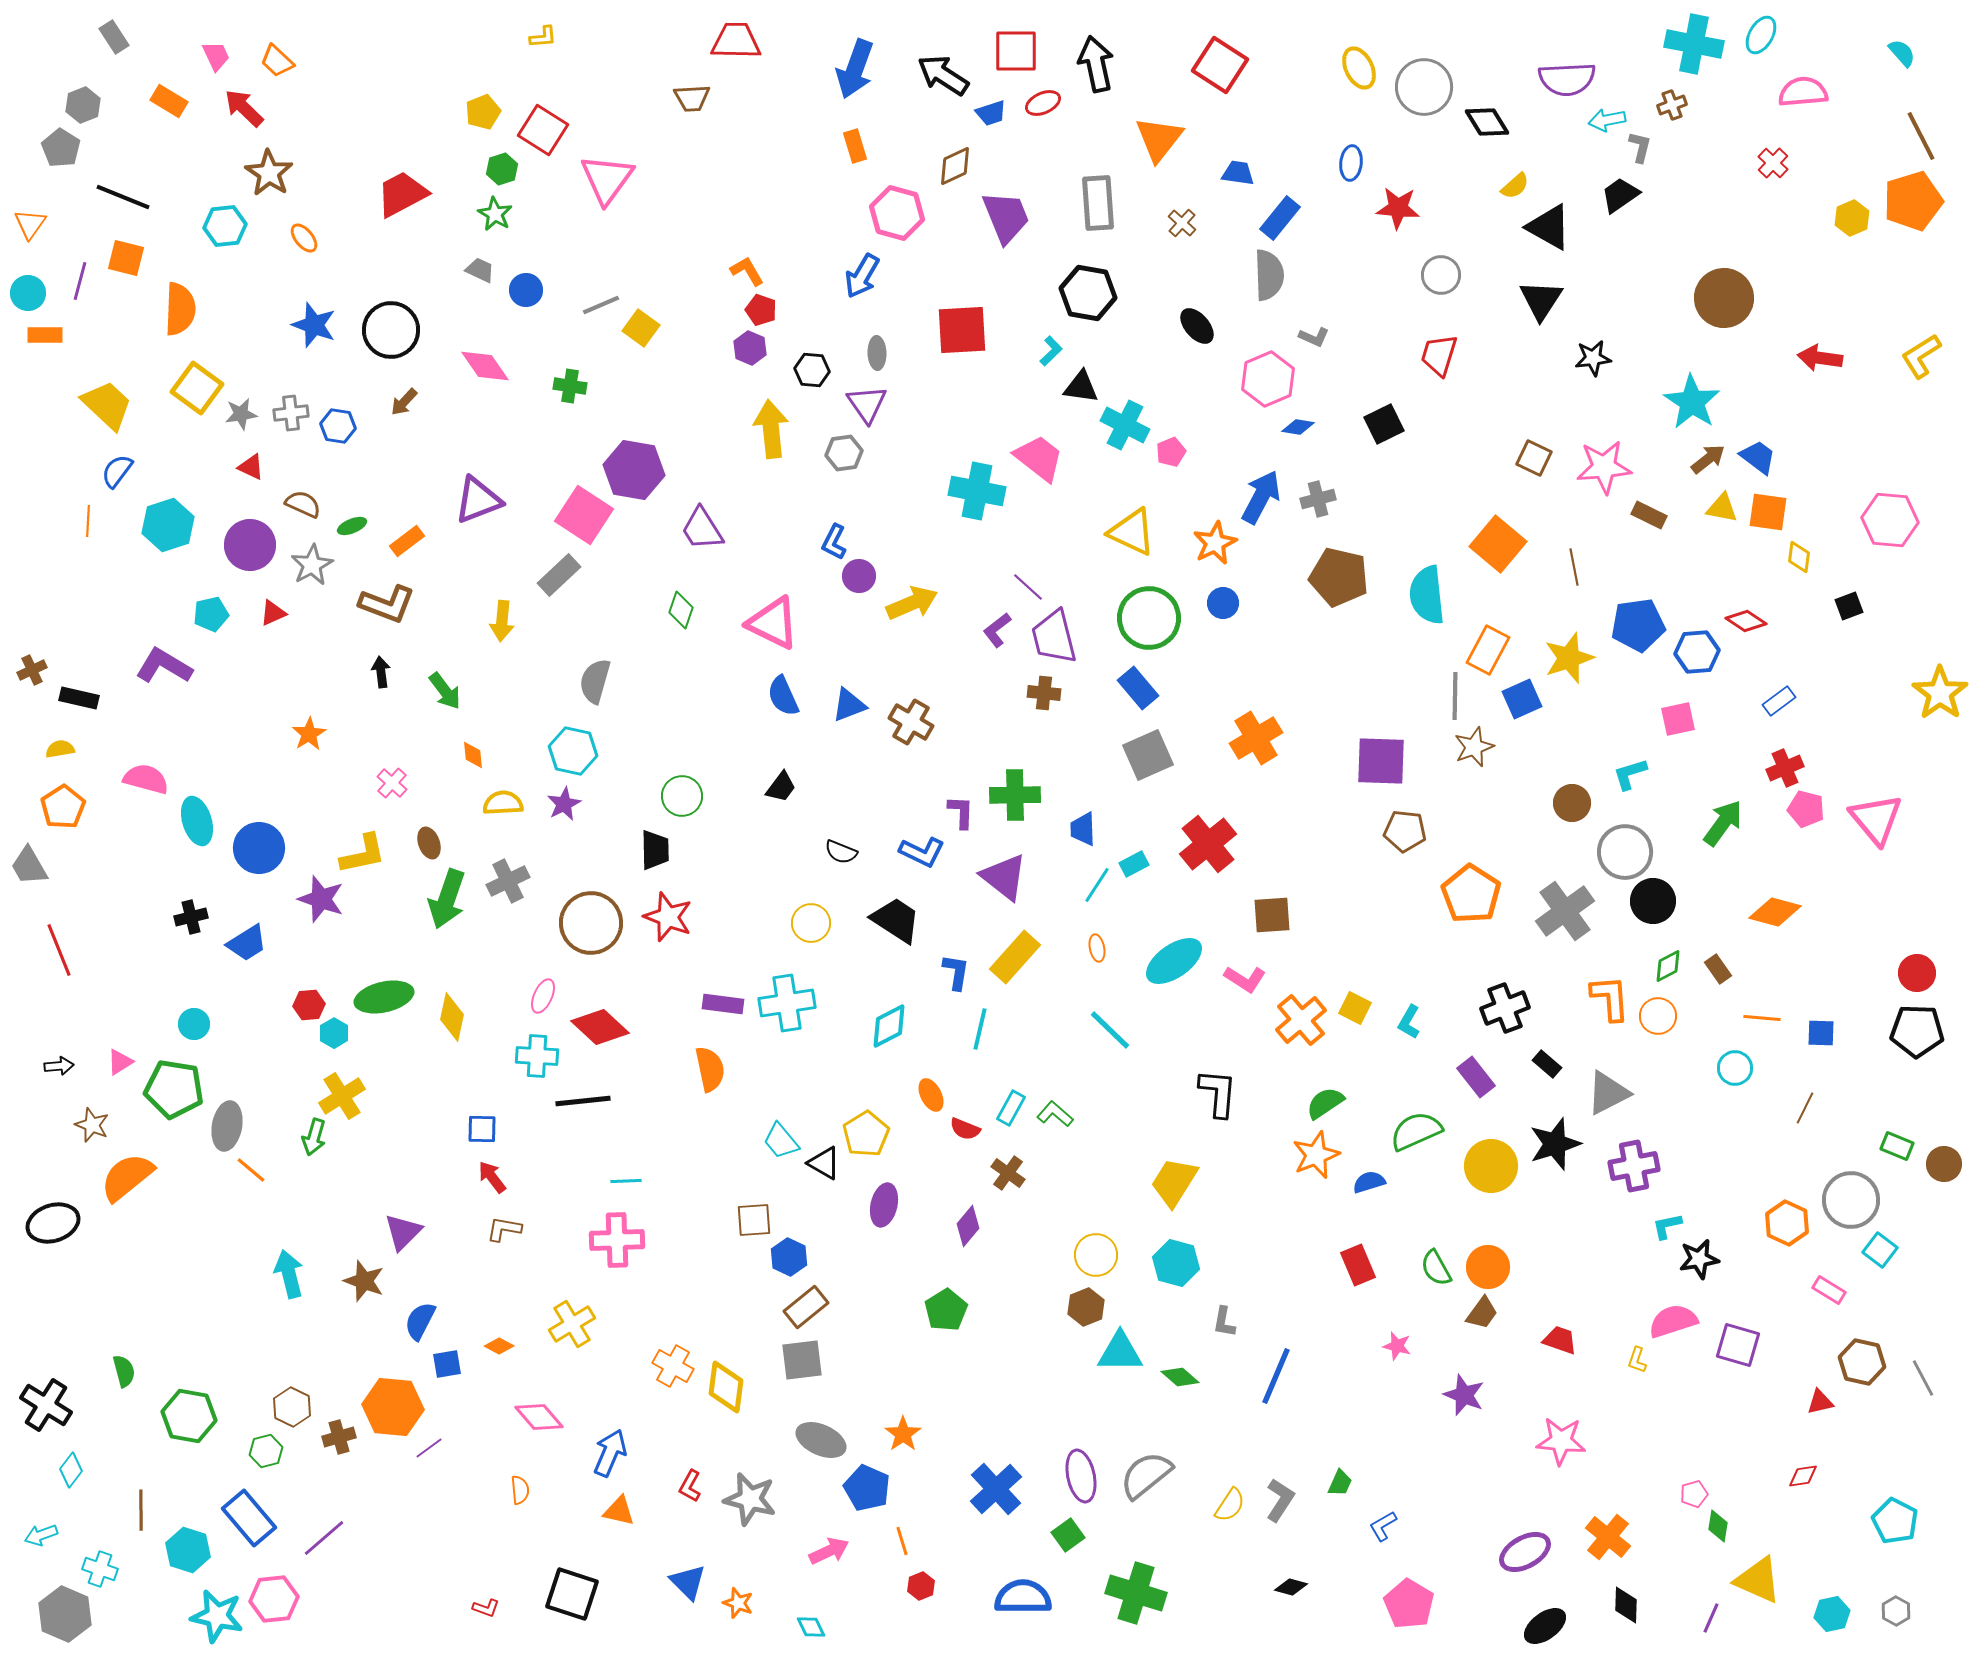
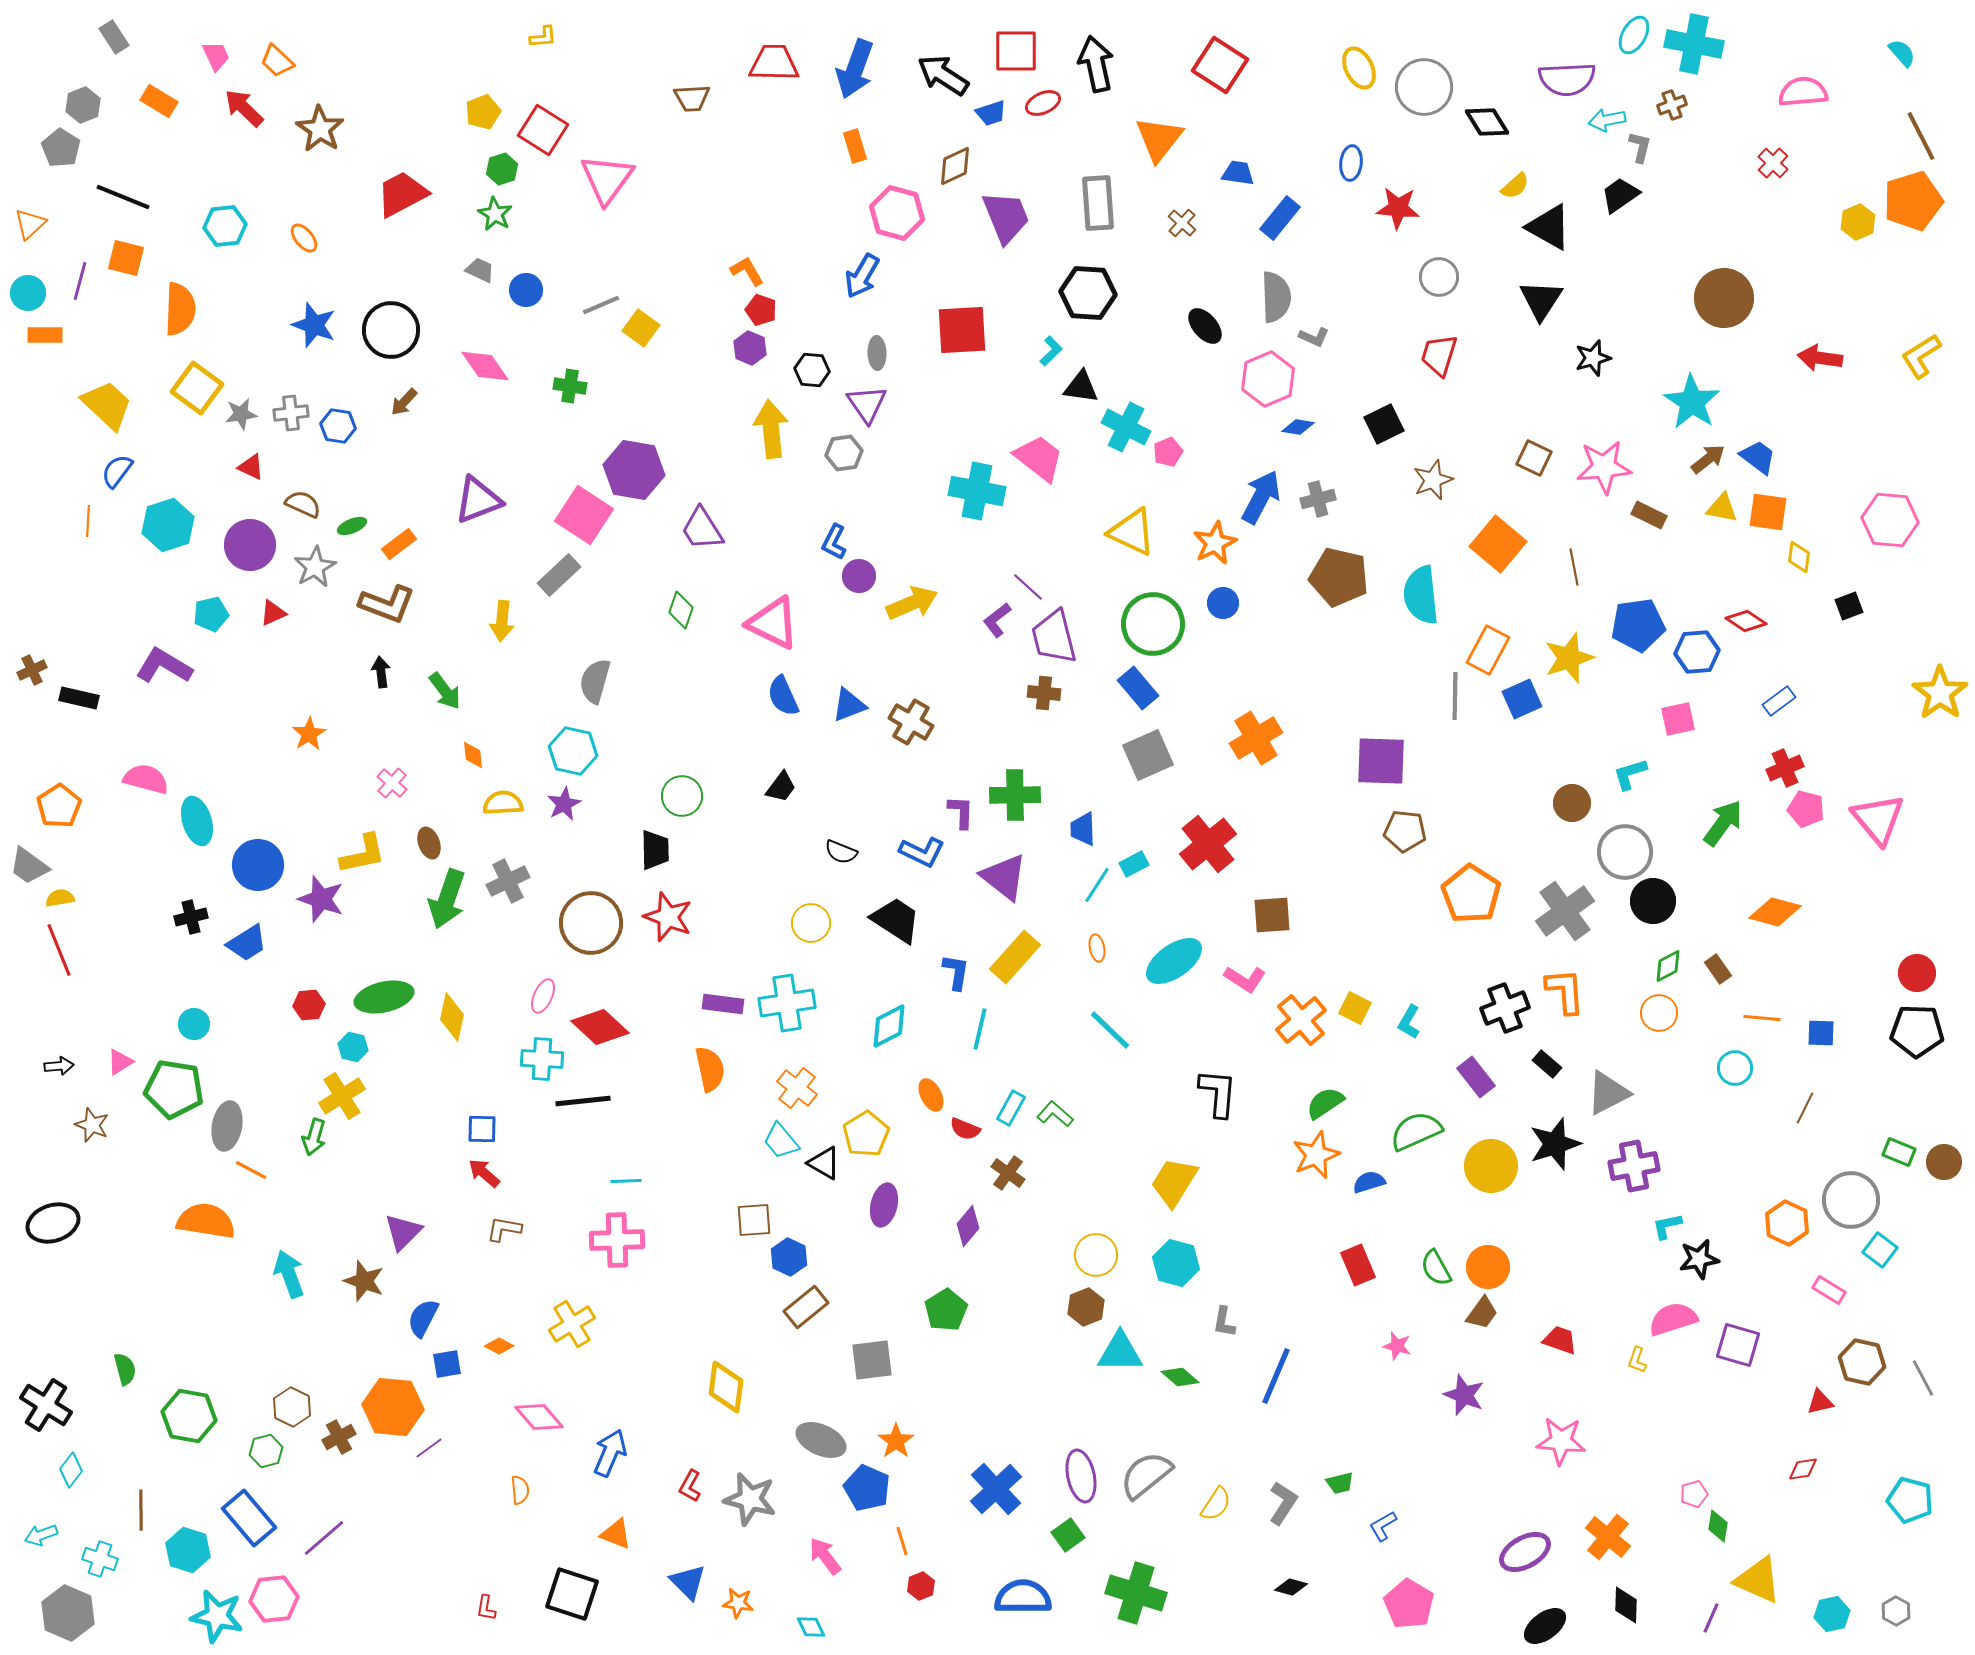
cyan ellipse at (1761, 35): moved 127 px left
red trapezoid at (736, 41): moved 38 px right, 22 px down
orange rectangle at (169, 101): moved 10 px left
brown star at (269, 173): moved 51 px right, 44 px up
yellow hexagon at (1852, 218): moved 6 px right, 4 px down
orange triangle at (30, 224): rotated 12 degrees clockwise
gray semicircle at (1269, 275): moved 7 px right, 22 px down
gray circle at (1441, 275): moved 2 px left, 2 px down
black hexagon at (1088, 293): rotated 6 degrees counterclockwise
black ellipse at (1197, 326): moved 8 px right
black star at (1593, 358): rotated 9 degrees counterclockwise
cyan cross at (1125, 425): moved 1 px right, 2 px down
pink pentagon at (1171, 452): moved 3 px left
orange rectangle at (407, 541): moved 8 px left, 3 px down
gray star at (312, 565): moved 3 px right, 2 px down
cyan semicircle at (1427, 595): moved 6 px left
green circle at (1149, 618): moved 4 px right, 6 px down
purple L-shape at (997, 630): moved 10 px up
brown star at (1474, 747): moved 41 px left, 267 px up
yellow semicircle at (60, 749): moved 149 px down
orange pentagon at (63, 807): moved 4 px left, 1 px up
pink triangle at (1876, 819): moved 2 px right
blue circle at (259, 848): moved 1 px left, 17 px down
gray trapezoid at (29, 866): rotated 24 degrees counterclockwise
orange L-shape at (1610, 998): moved 45 px left, 7 px up
orange circle at (1658, 1016): moved 1 px right, 3 px up
cyan hexagon at (334, 1033): moved 19 px right, 14 px down; rotated 16 degrees counterclockwise
cyan cross at (537, 1056): moved 5 px right, 3 px down
green rectangle at (1897, 1146): moved 2 px right, 6 px down
brown circle at (1944, 1164): moved 2 px up
orange line at (251, 1170): rotated 12 degrees counterclockwise
orange semicircle at (127, 1177): moved 79 px right, 44 px down; rotated 48 degrees clockwise
red arrow at (492, 1177): moved 8 px left, 4 px up; rotated 12 degrees counterclockwise
cyan arrow at (289, 1274): rotated 6 degrees counterclockwise
blue semicircle at (420, 1321): moved 3 px right, 3 px up
pink semicircle at (1673, 1321): moved 2 px up
gray square at (802, 1360): moved 70 px right
orange cross at (673, 1366): moved 124 px right, 278 px up; rotated 9 degrees clockwise
green semicircle at (124, 1371): moved 1 px right, 2 px up
orange star at (903, 1434): moved 7 px left, 7 px down
brown cross at (339, 1437): rotated 12 degrees counterclockwise
red diamond at (1803, 1476): moved 7 px up
green trapezoid at (1340, 1483): rotated 52 degrees clockwise
gray L-shape at (1280, 1500): moved 3 px right, 3 px down
yellow semicircle at (1230, 1505): moved 14 px left, 1 px up
orange triangle at (619, 1511): moved 3 px left, 23 px down; rotated 8 degrees clockwise
cyan pentagon at (1895, 1521): moved 15 px right, 21 px up; rotated 12 degrees counterclockwise
pink arrow at (829, 1551): moved 4 px left, 5 px down; rotated 102 degrees counterclockwise
cyan cross at (100, 1569): moved 10 px up
orange star at (738, 1603): rotated 12 degrees counterclockwise
red L-shape at (486, 1608): rotated 80 degrees clockwise
gray hexagon at (65, 1614): moved 3 px right, 1 px up
